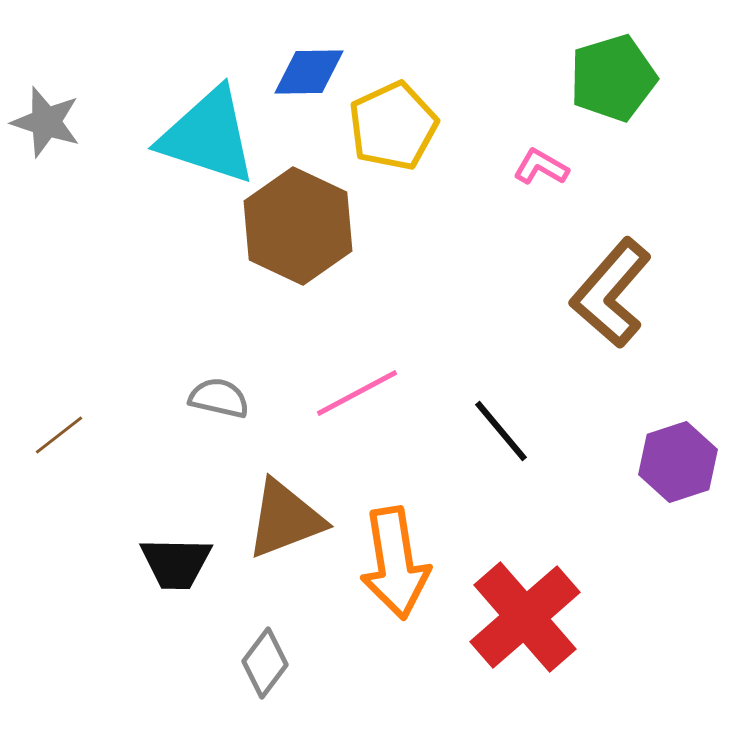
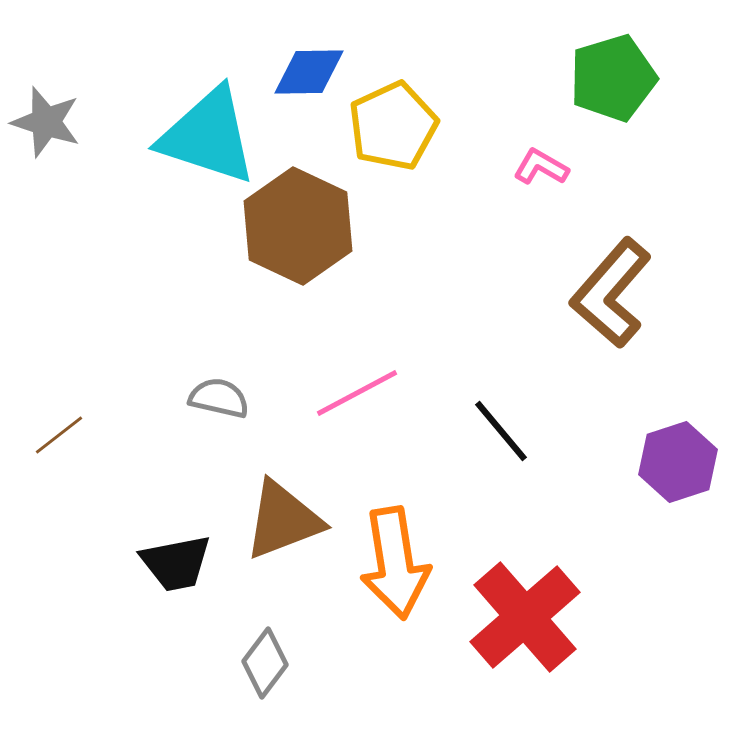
brown triangle: moved 2 px left, 1 px down
black trapezoid: rotated 12 degrees counterclockwise
